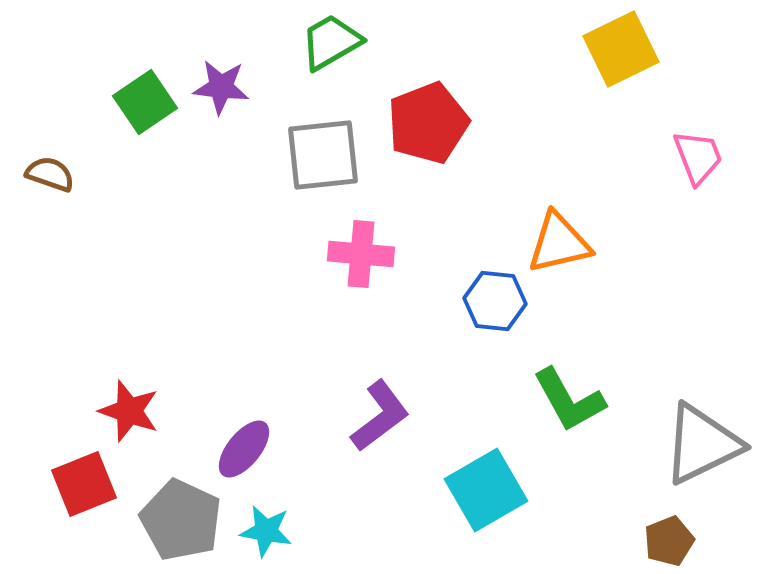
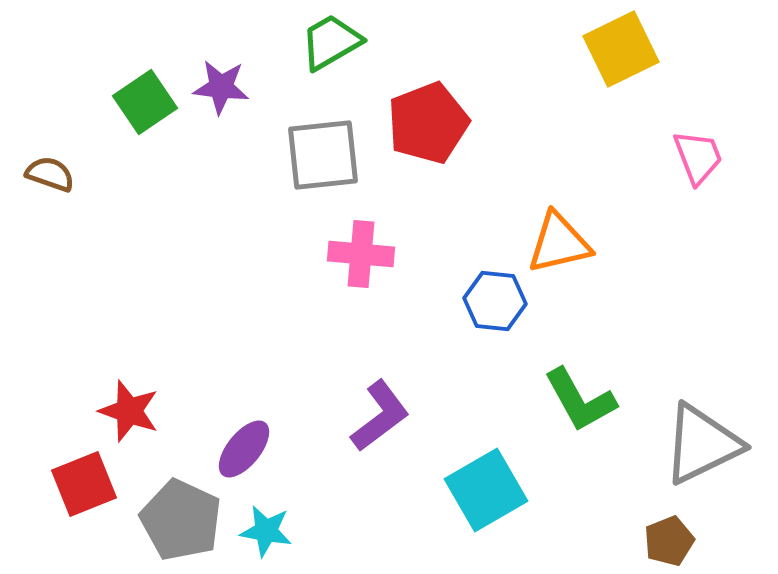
green L-shape: moved 11 px right
